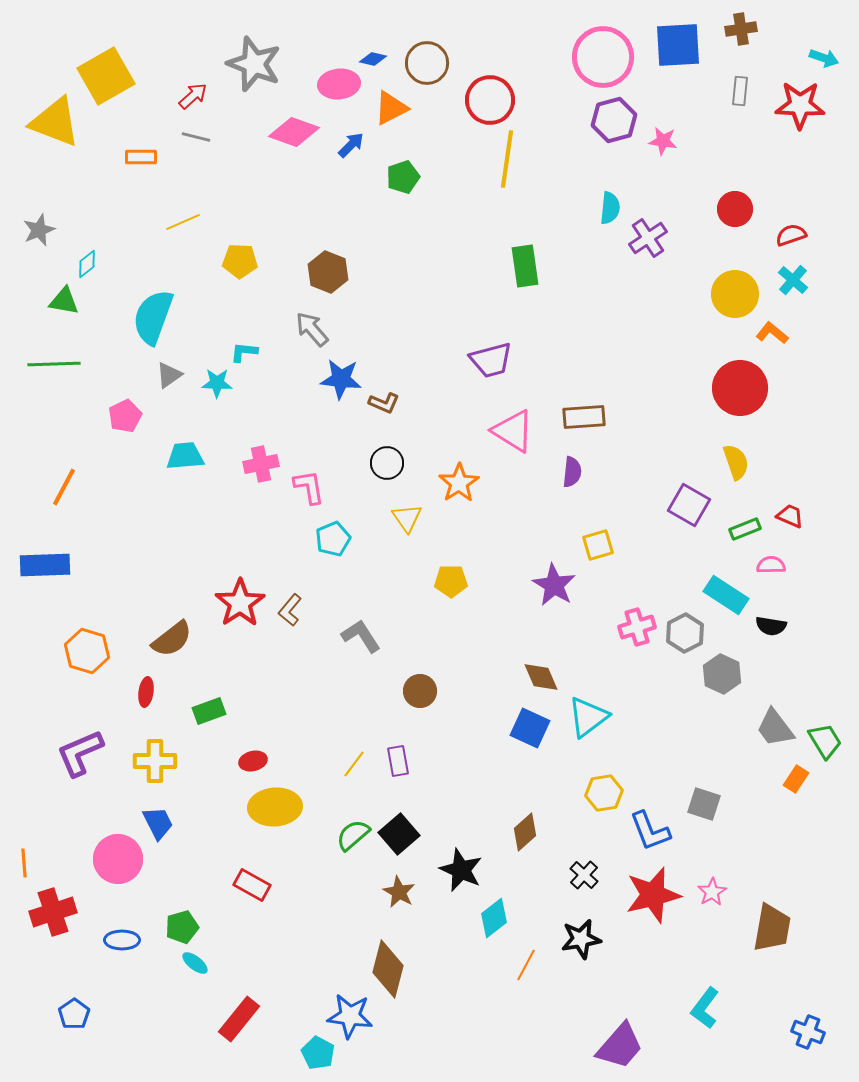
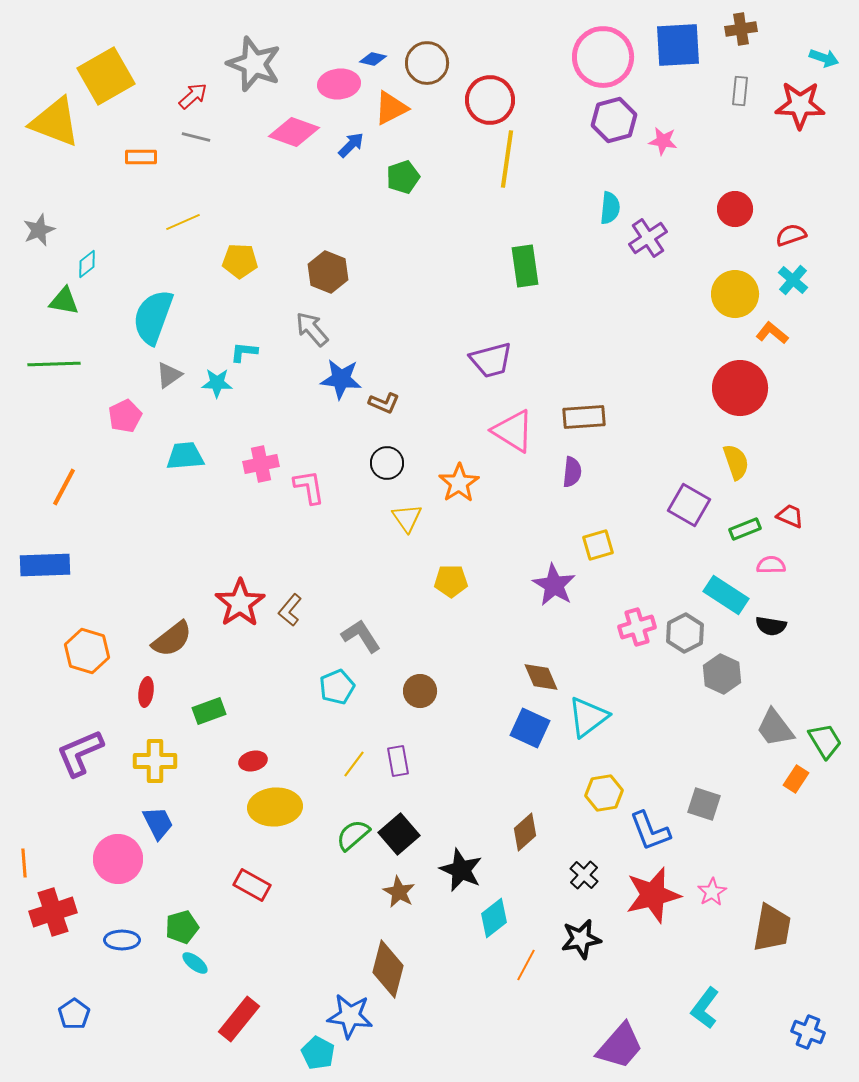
cyan pentagon at (333, 539): moved 4 px right, 148 px down
